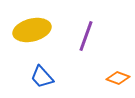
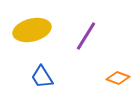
purple line: rotated 12 degrees clockwise
blue trapezoid: rotated 10 degrees clockwise
